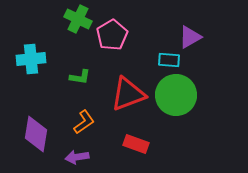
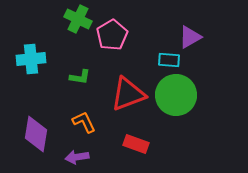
orange L-shape: rotated 80 degrees counterclockwise
